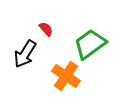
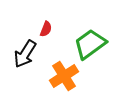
red semicircle: rotated 63 degrees clockwise
orange cross: moved 2 px left; rotated 24 degrees clockwise
